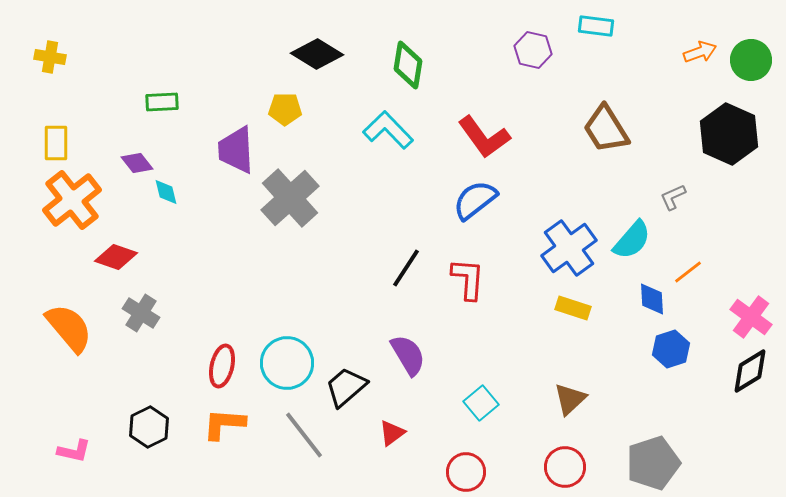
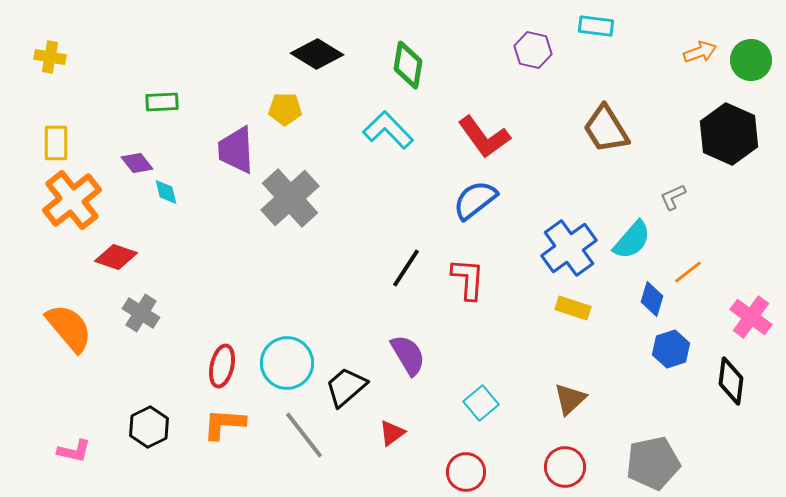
blue diamond at (652, 299): rotated 20 degrees clockwise
black diamond at (750, 371): moved 19 px left, 10 px down; rotated 51 degrees counterclockwise
gray pentagon at (653, 463): rotated 6 degrees clockwise
